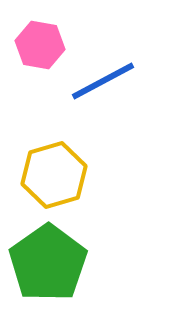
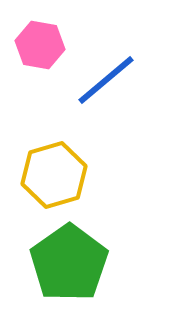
blue line: moved 3 px right, 1 px up; rotated 12 degrees counterclockwise
green pentagon: moved 21 px right
